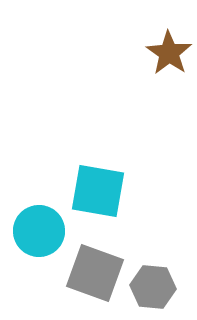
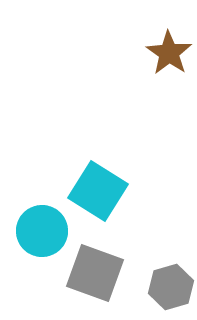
cyan square: rotated 22 degrees clockwise
cyan circle: moved 3 px right
gray hexagon: moved 18 px right; rotated 21 degrees counterclockwise
